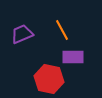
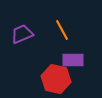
purple rectangle: moved 3 px down
red hexagon: moved 7 px right
